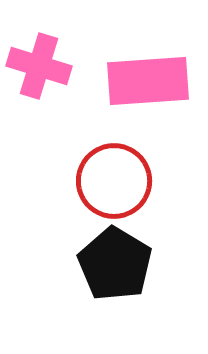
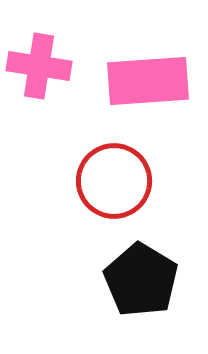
pink cross: rotated 8 degrees counterclockwise
black pentagon: moved 26 px right, 16 px down
